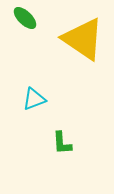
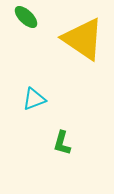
green ellipse: moved 1 px right, 1 px up
green L-shape: rotated 20 degrees clockwise
